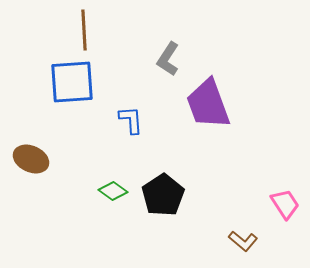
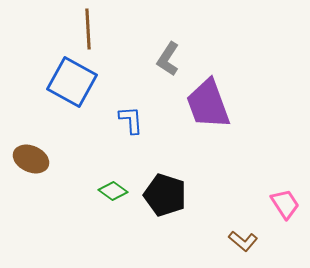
brown line: moved 4 px right, 1 px up
blue square: rotated 33 degrees clockwise
black pentagon: moved 2 px right; rotated 21 degrees counterclockwise
